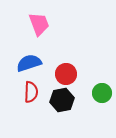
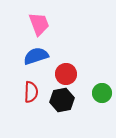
blue semicircle: moved 7 px right, 7 px up
